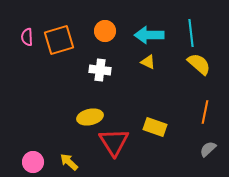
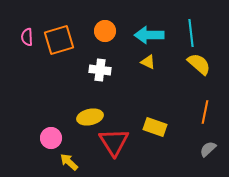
pink circle: moved 18 px right, 24 px up
